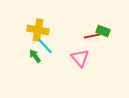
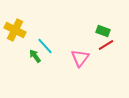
yellow cross: moved 23 px left; rotated 15 degrees clockwise
red line: moved 14 px right, 9 px down; rotated 21 degrees counterclockwise
pink triangle: rotated 18 degrees clockwise
